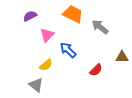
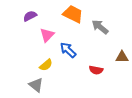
red semicircle: rotated 56 degrees clockwise
